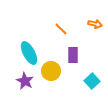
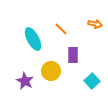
cyan ellipse: moved 4 px right, 14 px up
